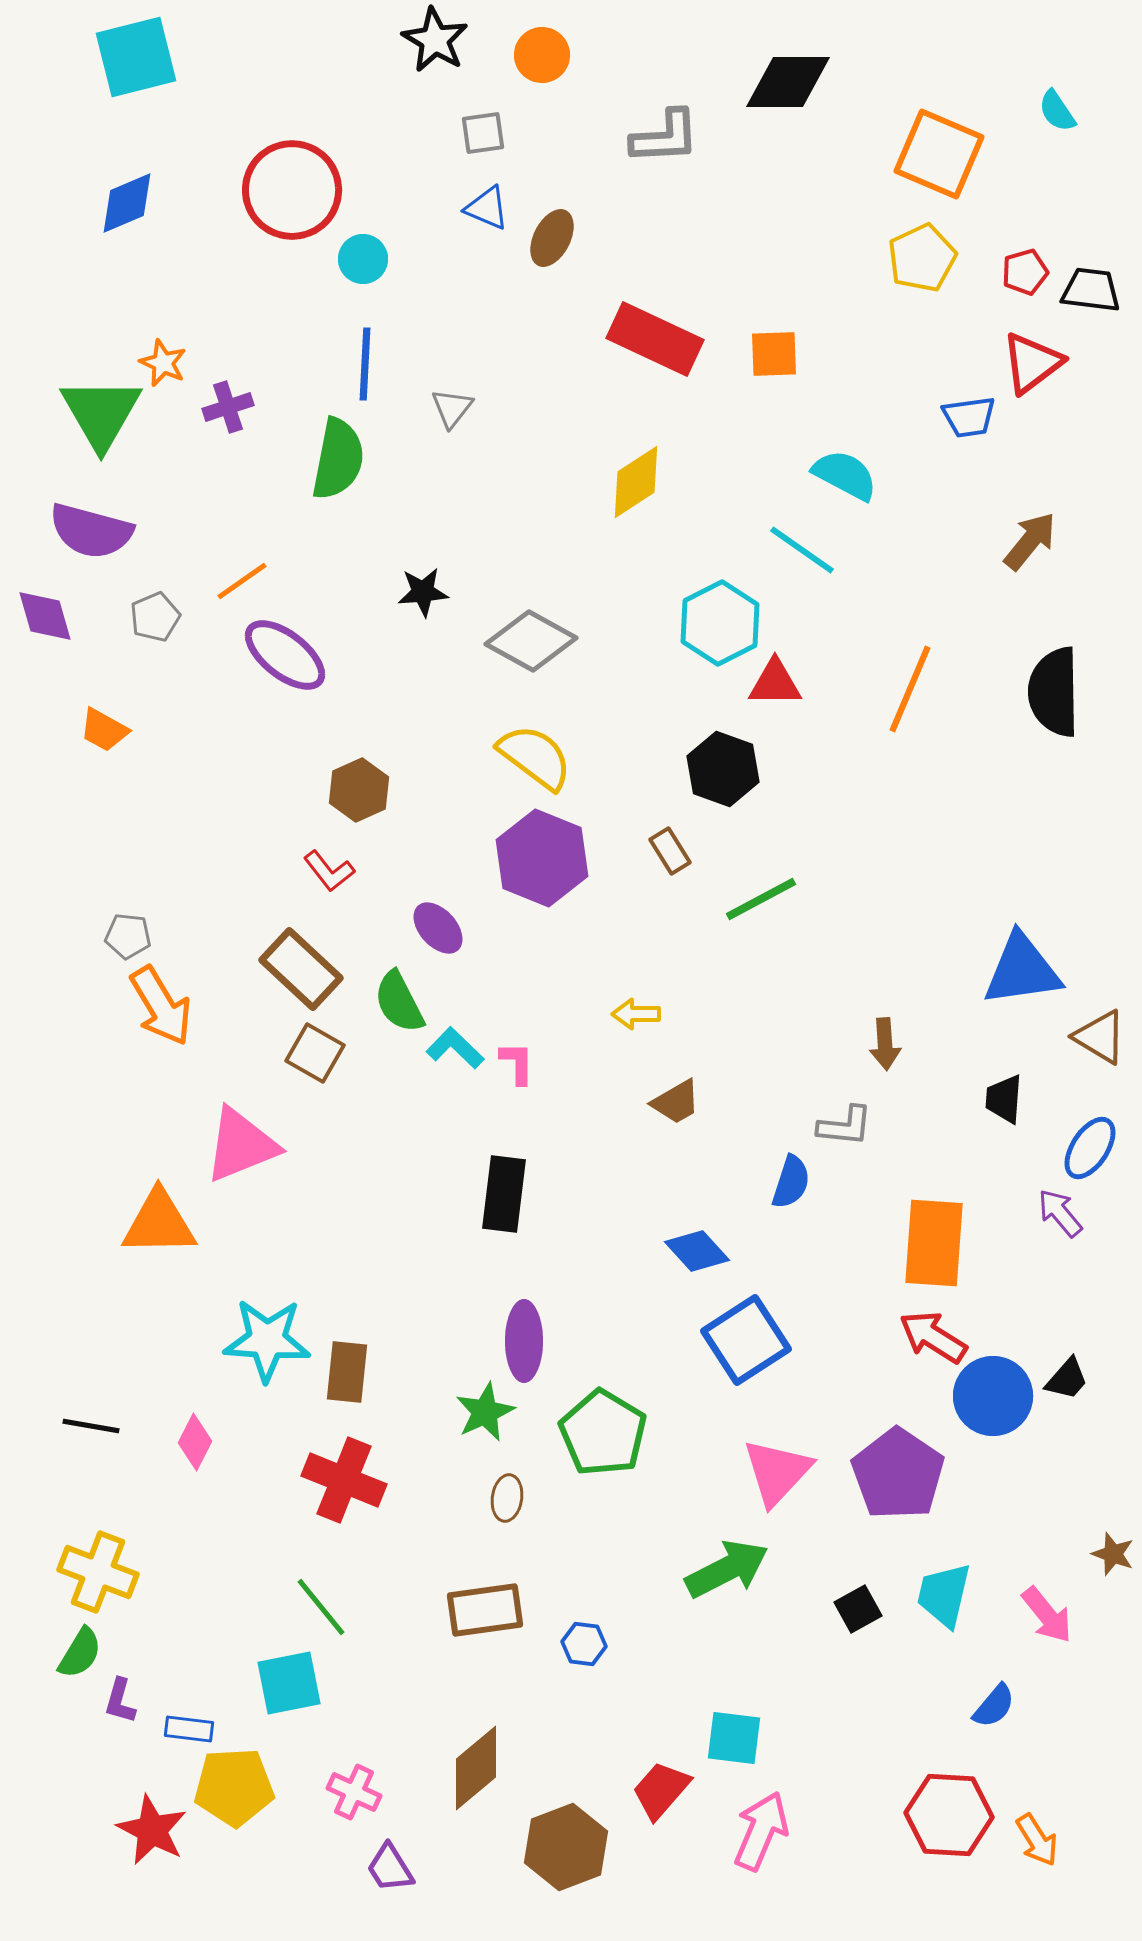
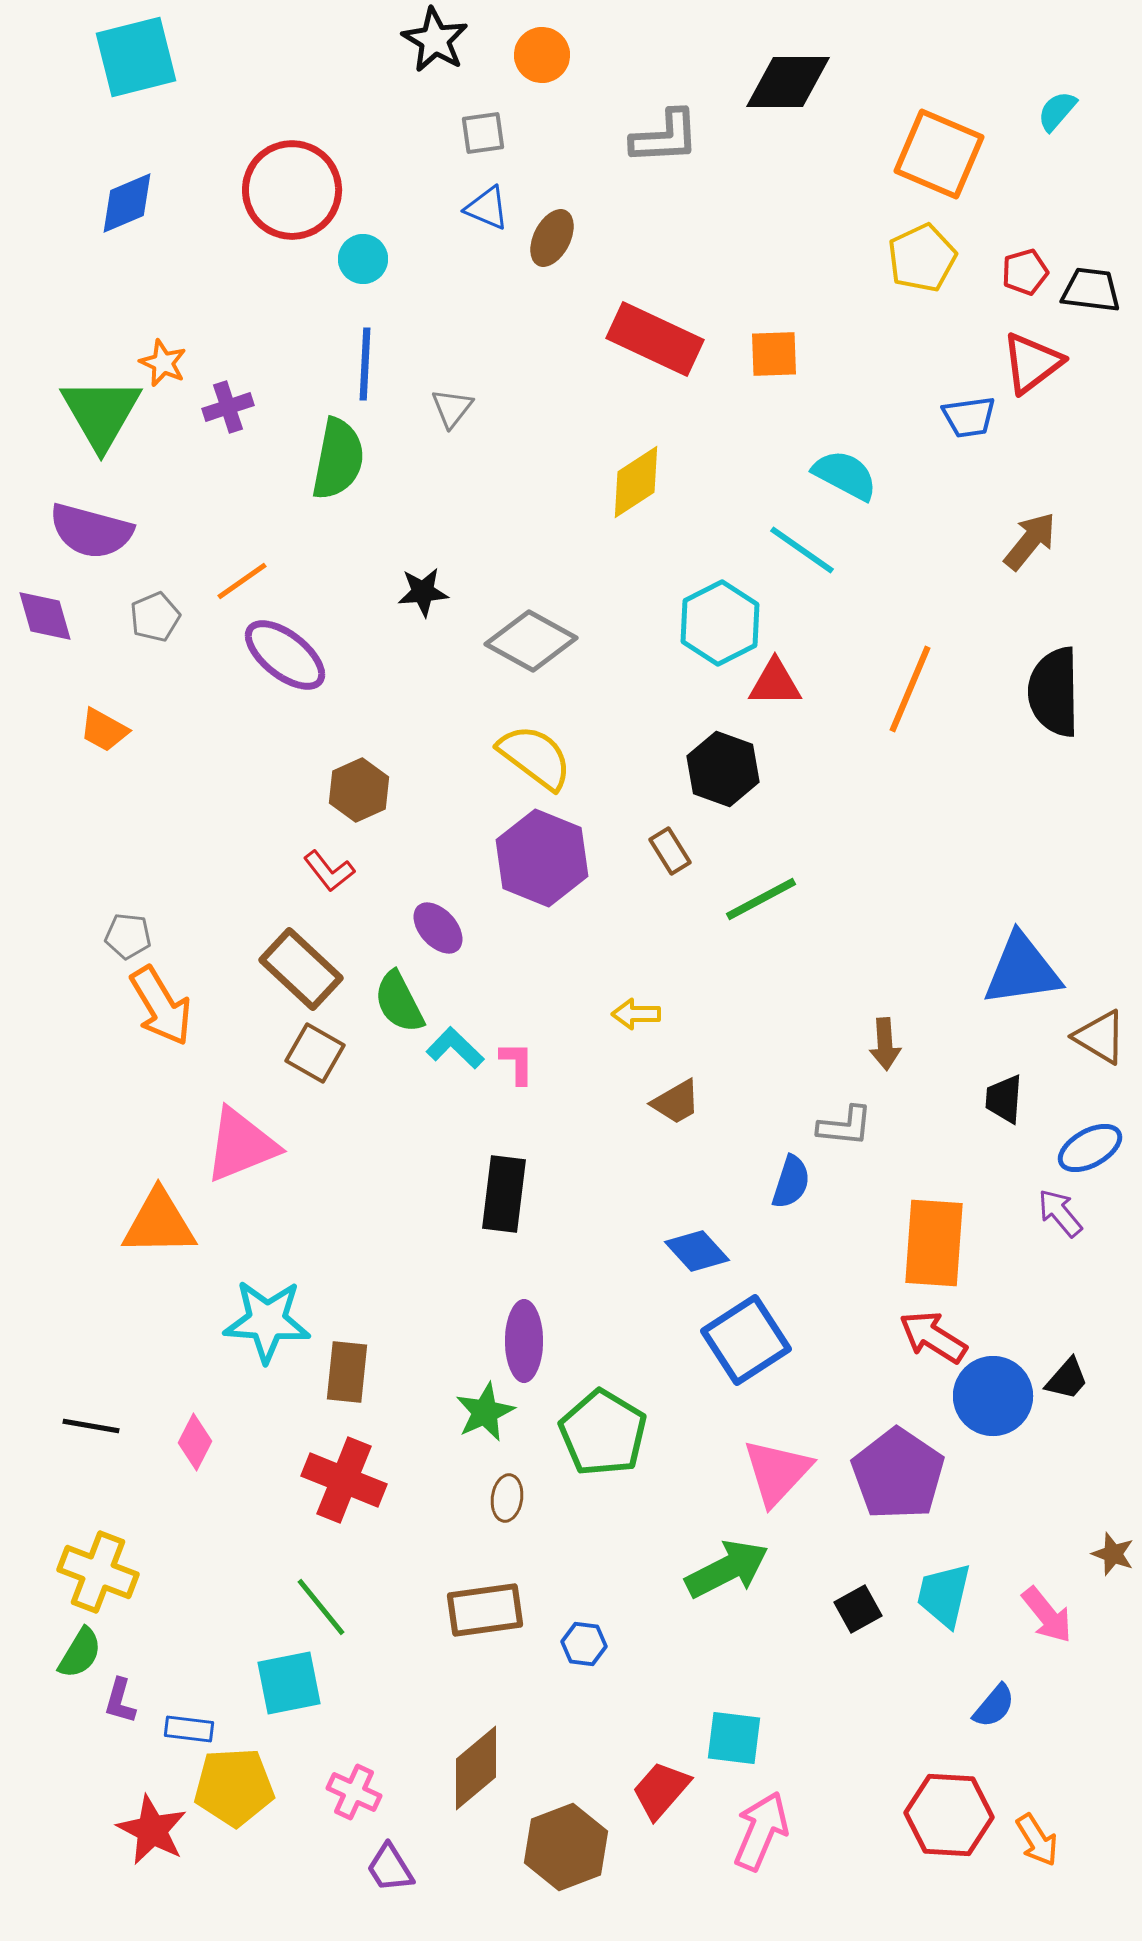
cyan semicircle at (1057, 111): rotated 75 degrees clockwise
blue ellipse at (1090, 1148): rotated 28 degrees clockwise
cyan star at (267, 1340): moved 19 px up
